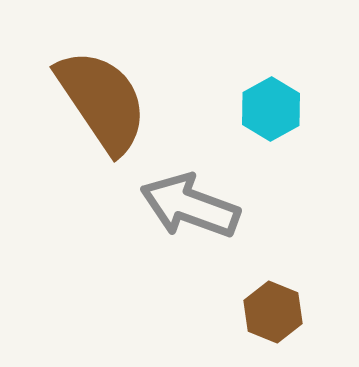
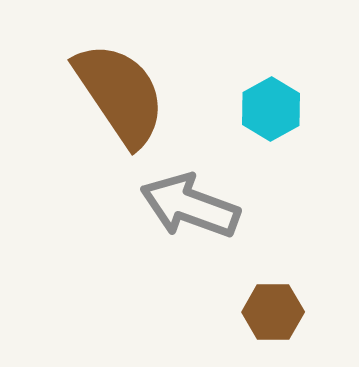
brown semicircle: moved 18 px right, 7 px up
brown hexagon: rotated 22 degrees counterclockwise
